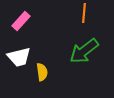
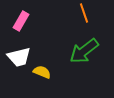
orange line: rotated 24 degrees counterclockwise
pink rectangle: rotated 12 degrees counterclockwise
yellow semicircle: rotated 60 degrees counterclockwise
